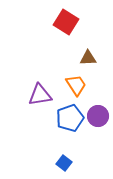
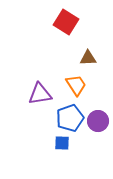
purple triangle: moved 1 px up
purple circle: moved 5 px down
blue square: moved 2 px left, 20 px up; rotated 35 degrees counterclockwise
